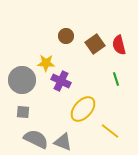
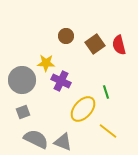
green line: moved 10 px left, 13 px down
gray square: rotated 24 degrees counterclockwise
yellow line: moved 2 px left
